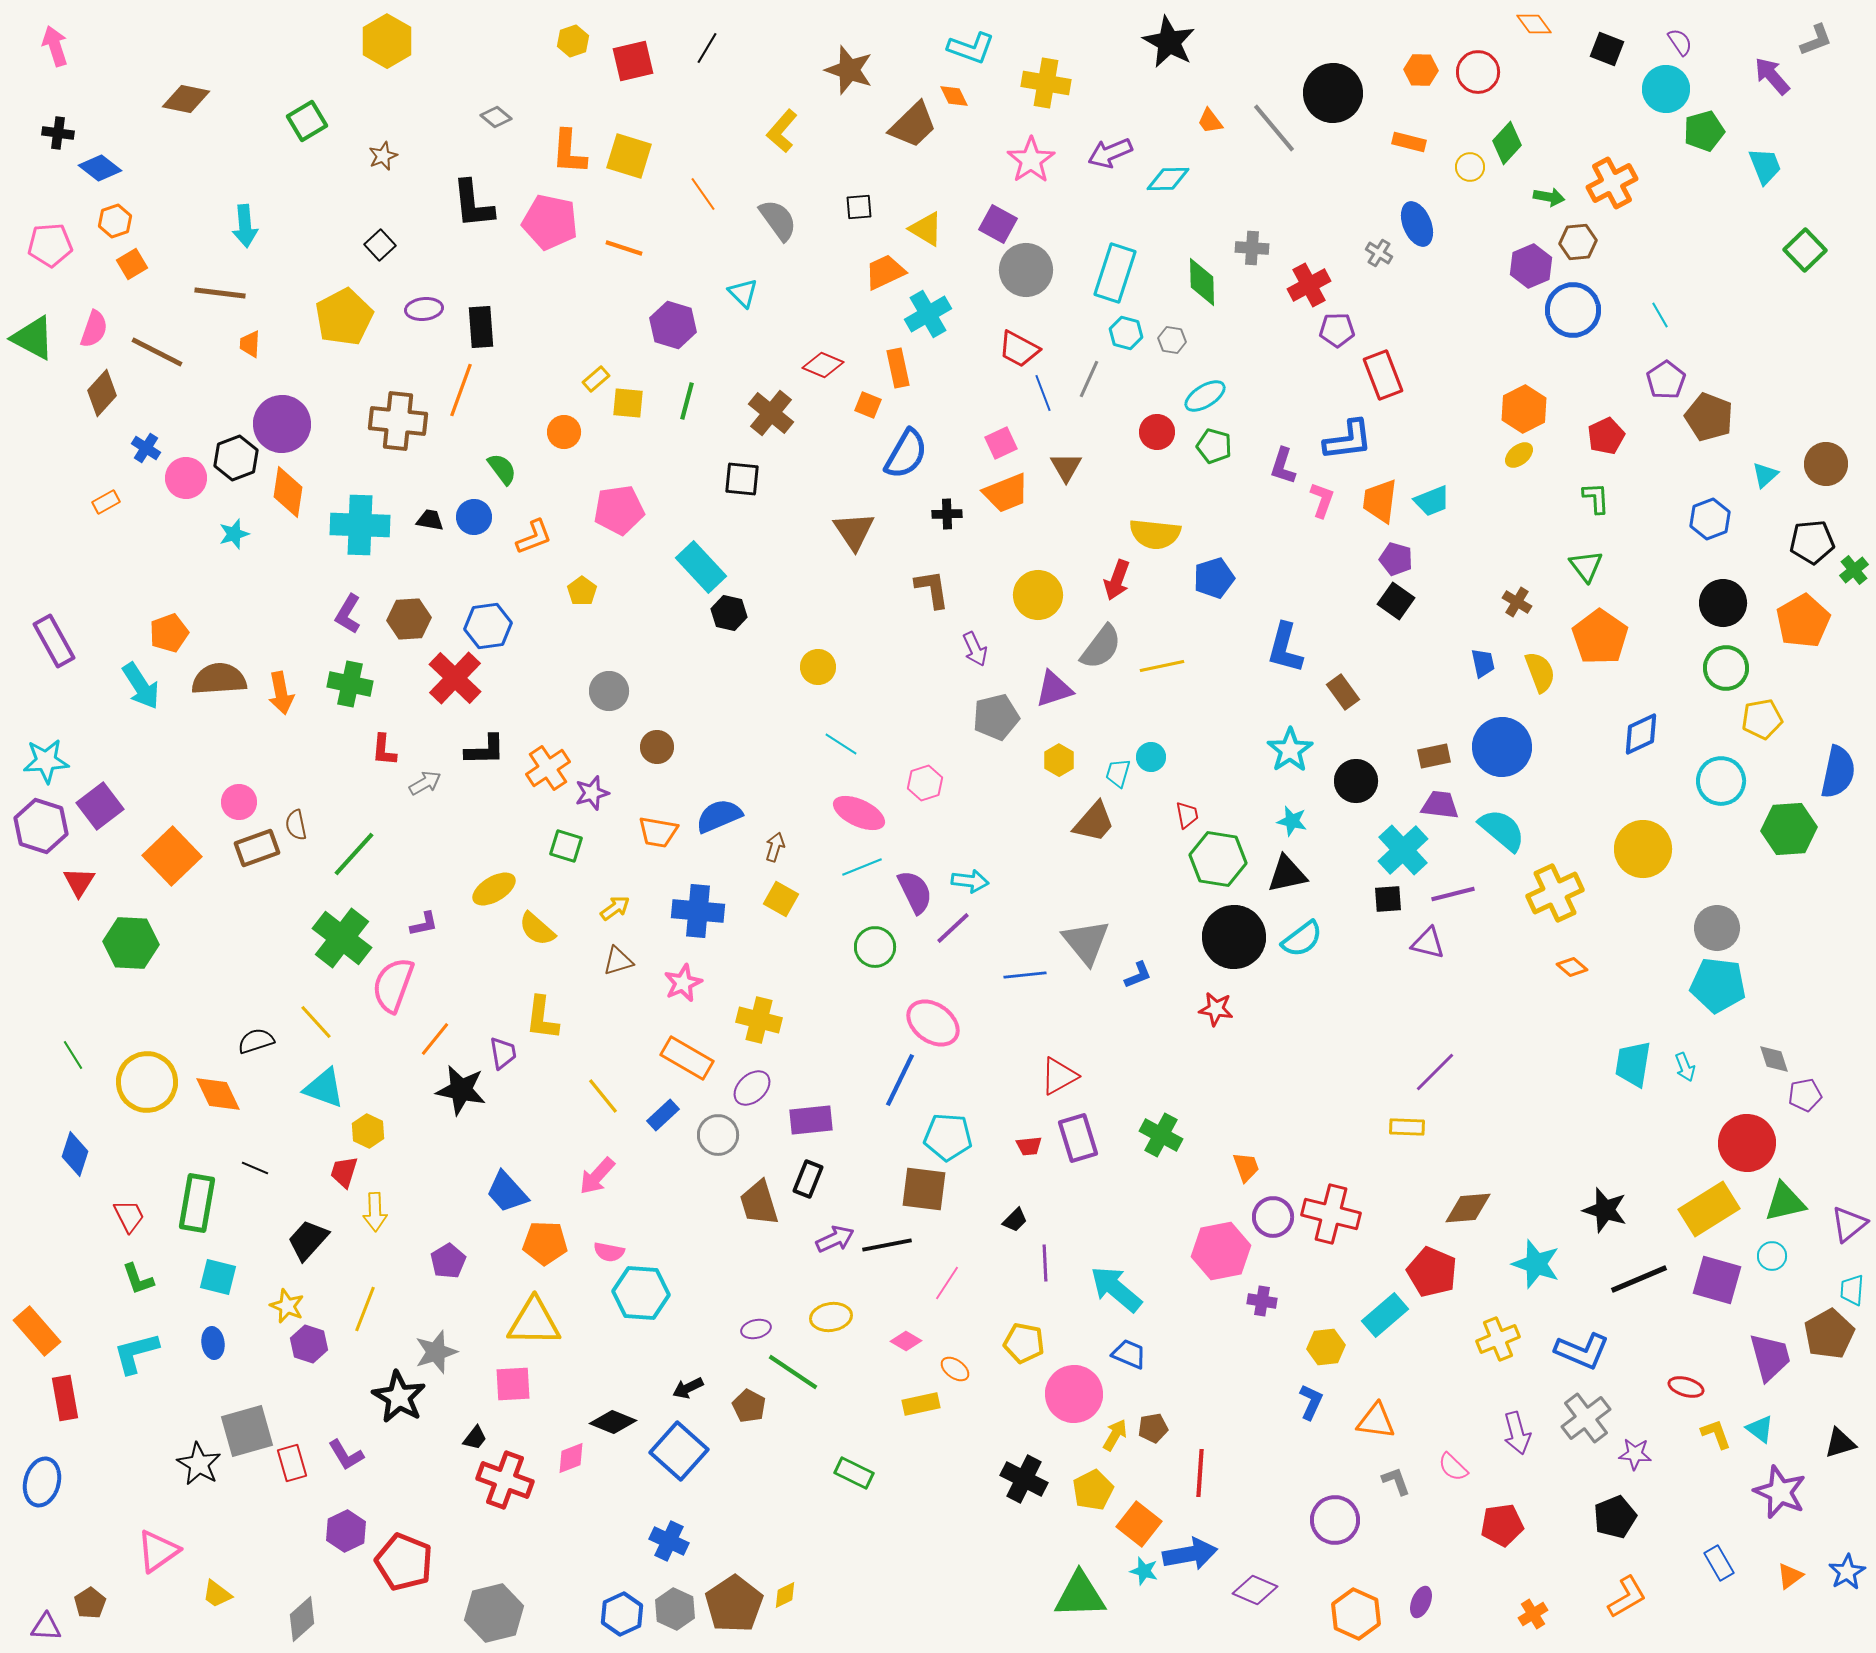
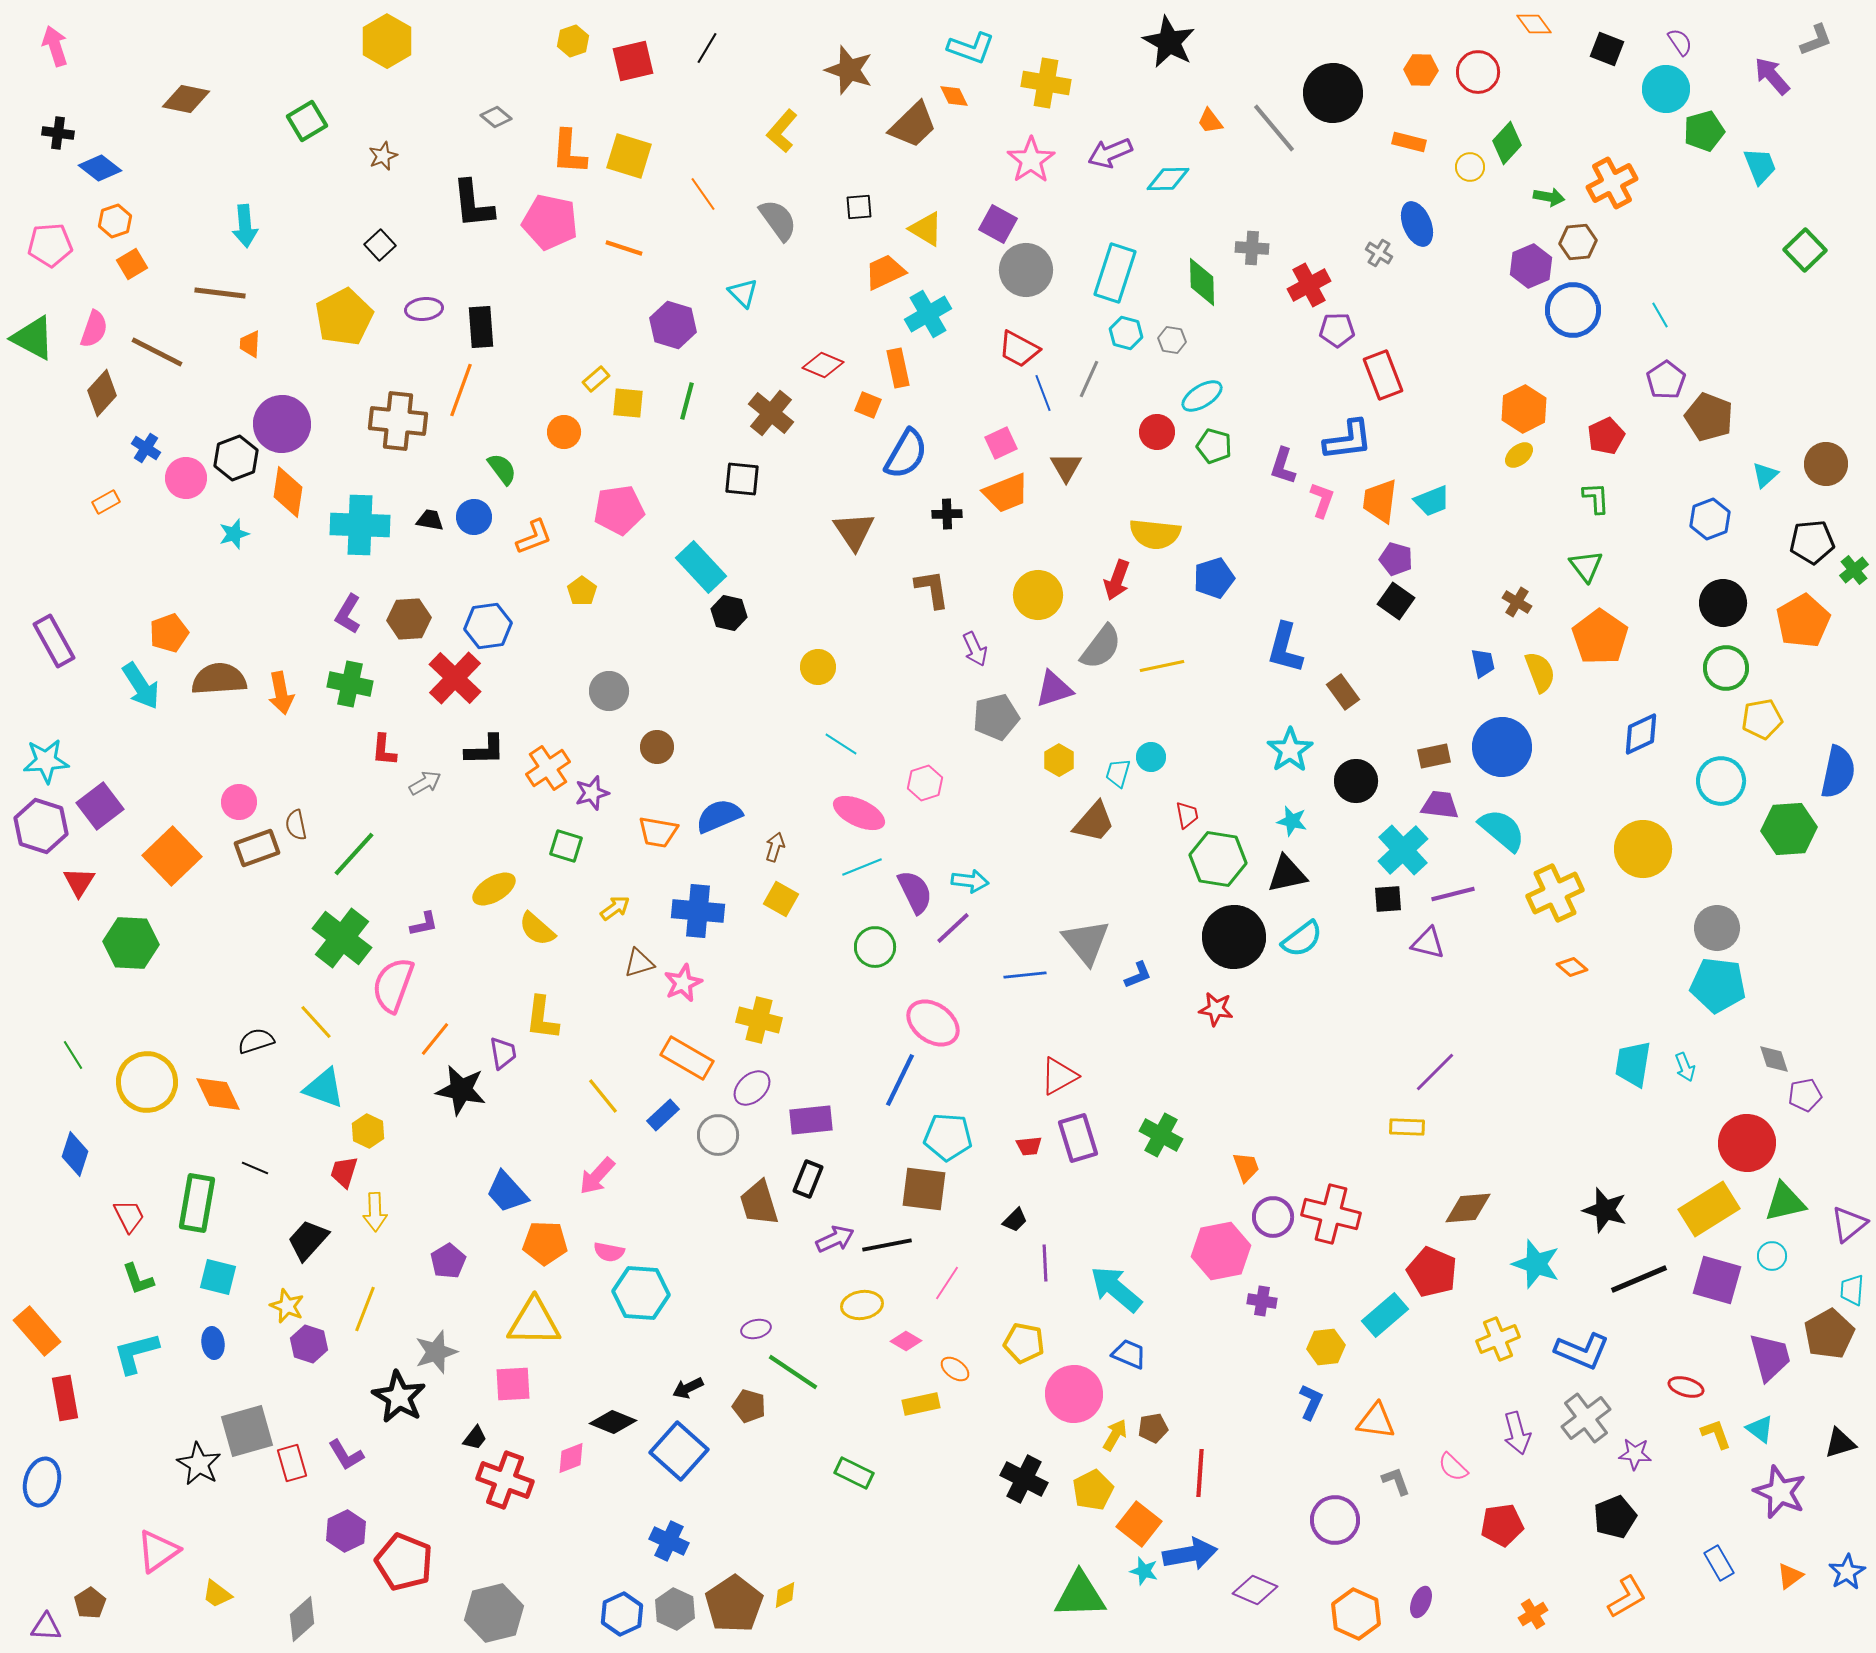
cyan trapezoid at (1765, 166): moved 5 px left
cyan ellipse at (1205, 396): moved 3 px left
brown triangle at (618, 961): moved 21 px right, 2 px down
yellow ellipse at (831, 1317): moved 31 px right, 12 px up
brown pentagon at (749, 1406): rotated 12 degrees counterclockwise
